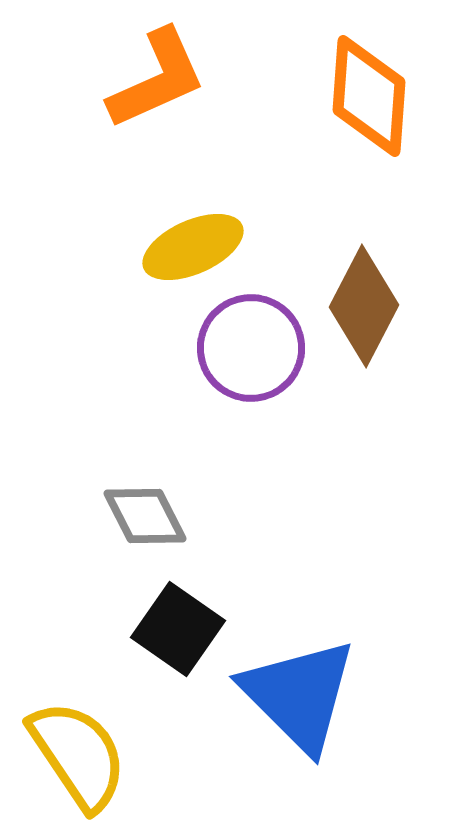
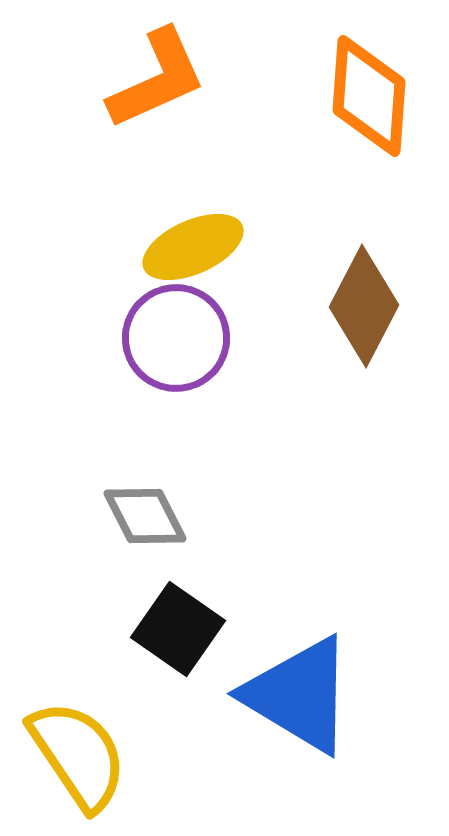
purple circle: moved 75 px left, 10 px up
blue triangle: rotated 14 degrees counterclockwise
